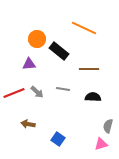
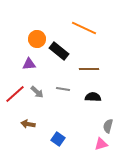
red line: moved 1 px right, 1 px down; rotated 20 degrees counterclockwise
